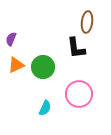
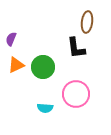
pink circle: moved 3 px left
cyan semicircle: rotated 70 degrees clockwise
